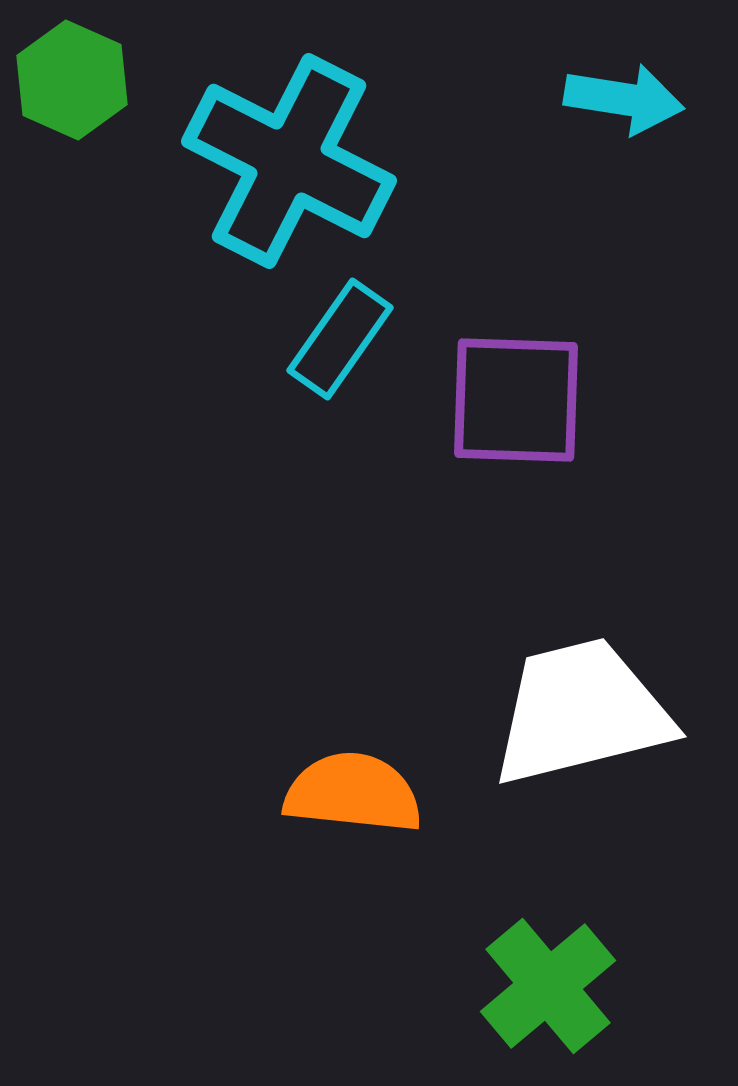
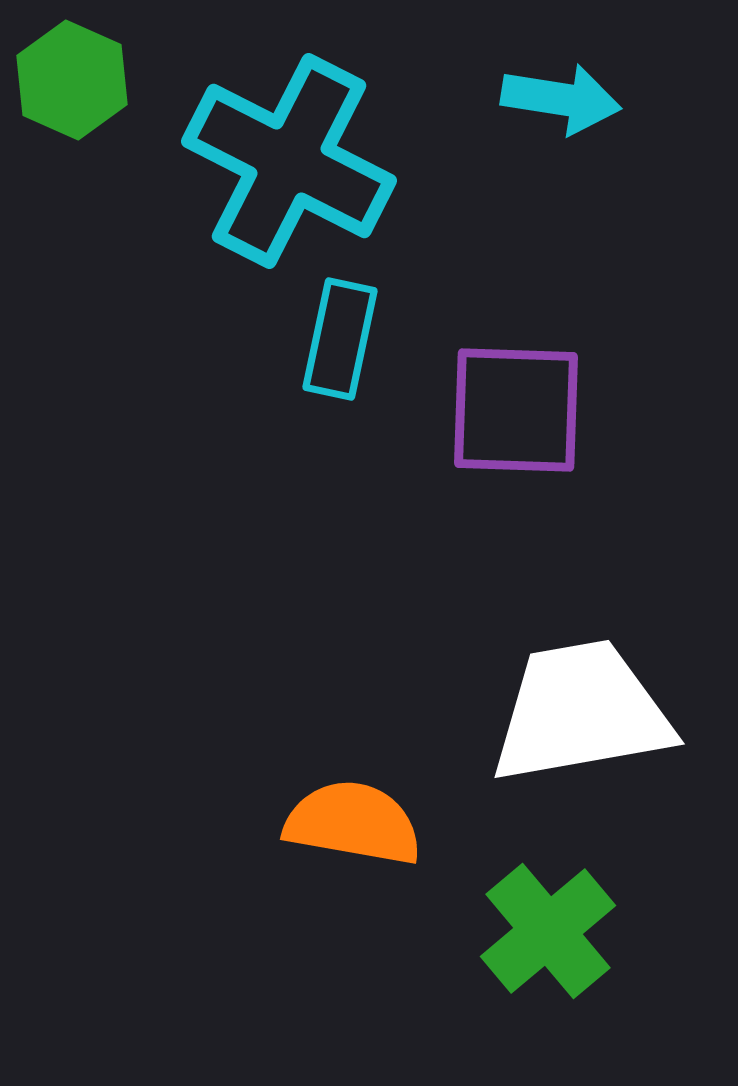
cyan arrow: moved 63 px left
cyan rectangle: rotated 23 degrees counterclockwise
purple square: moved 10 px down
white trapezoid: rotated 4 degrees clockwise
orange semicircle: moved 30 px down; rotated 4 degrees clockwise
green cross: moved 55 px up
